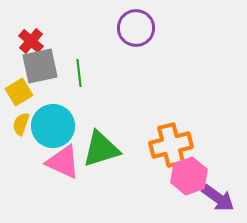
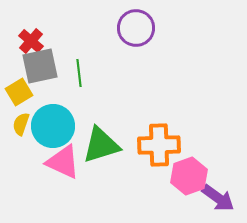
orange cross: moved 12 px left; rotated 12 degrees clockwise
green triangle: moved 4 px up
